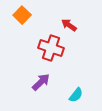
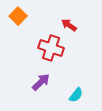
orange square: moved 4 px left, 1 px down
